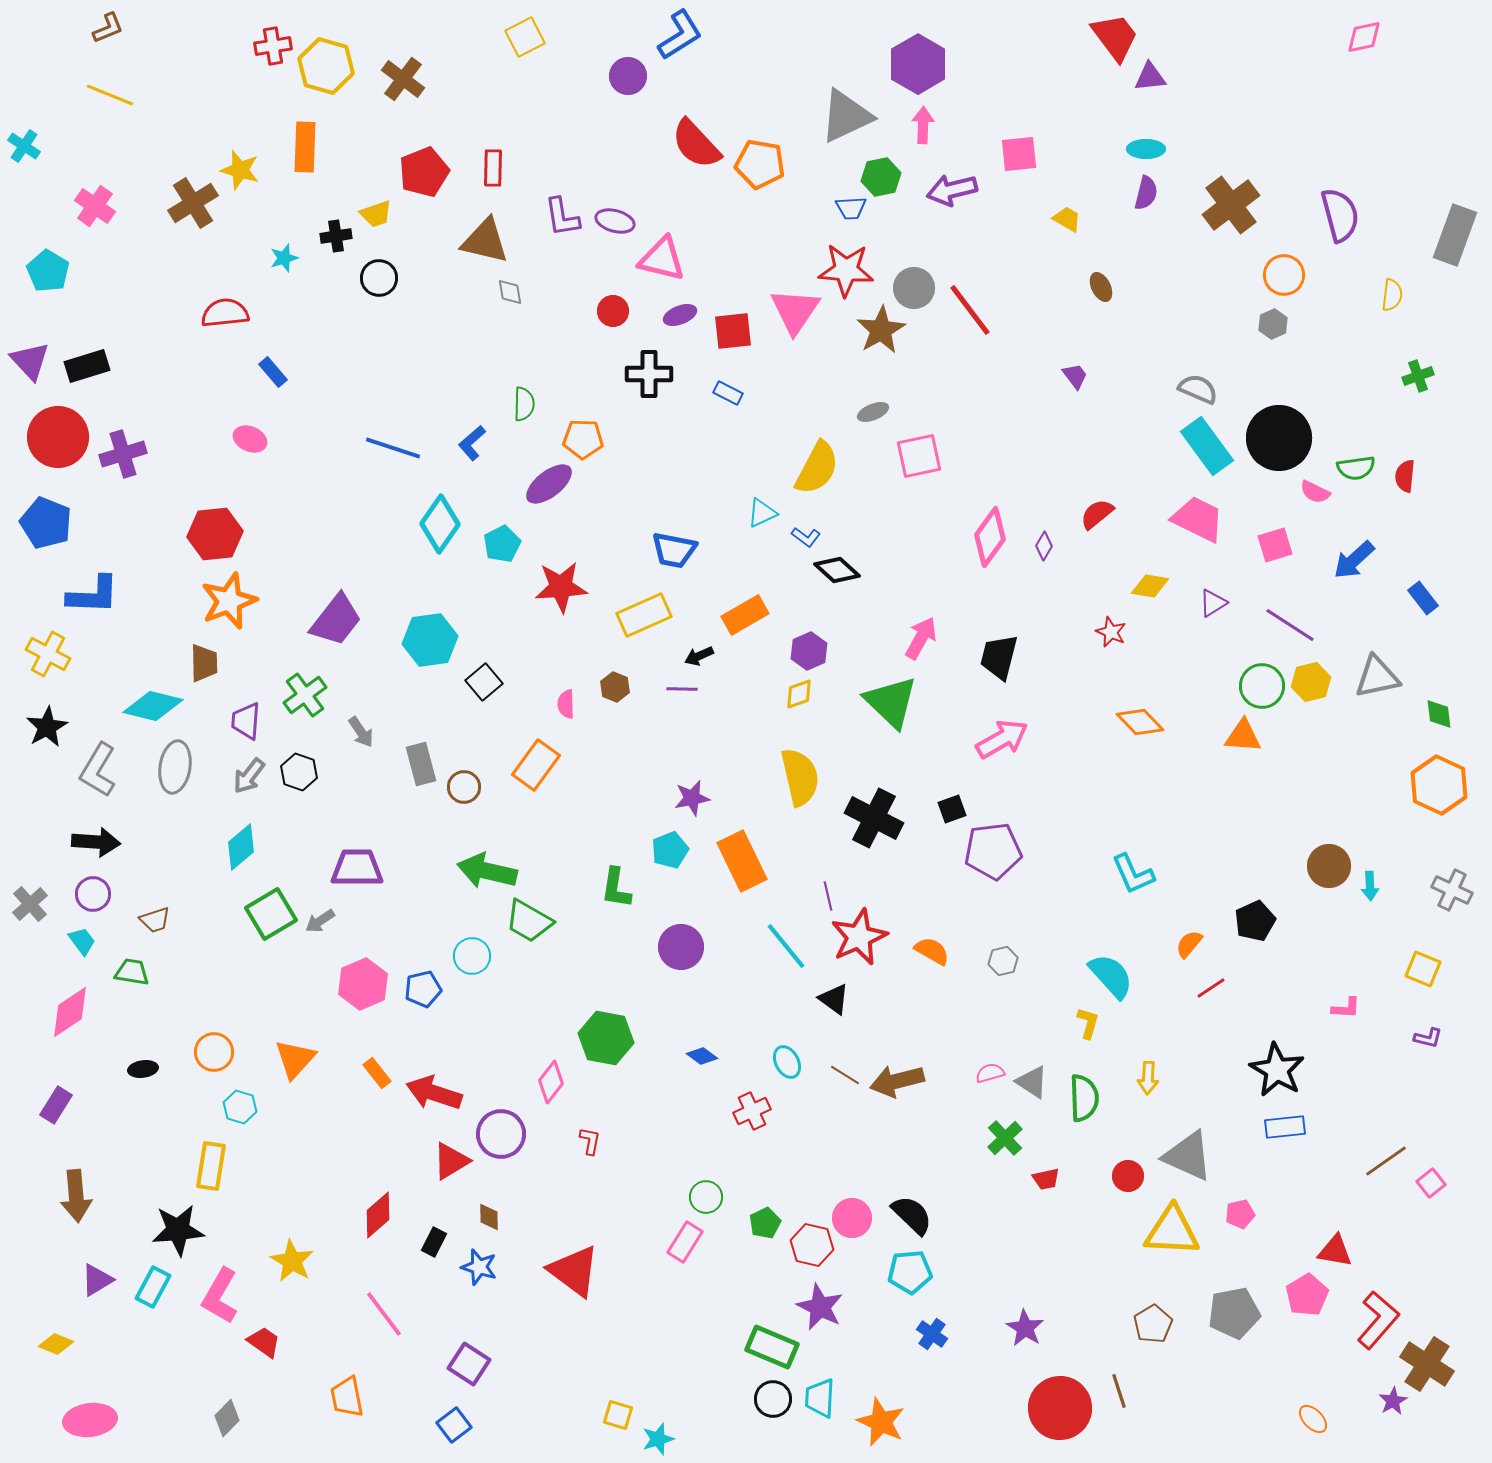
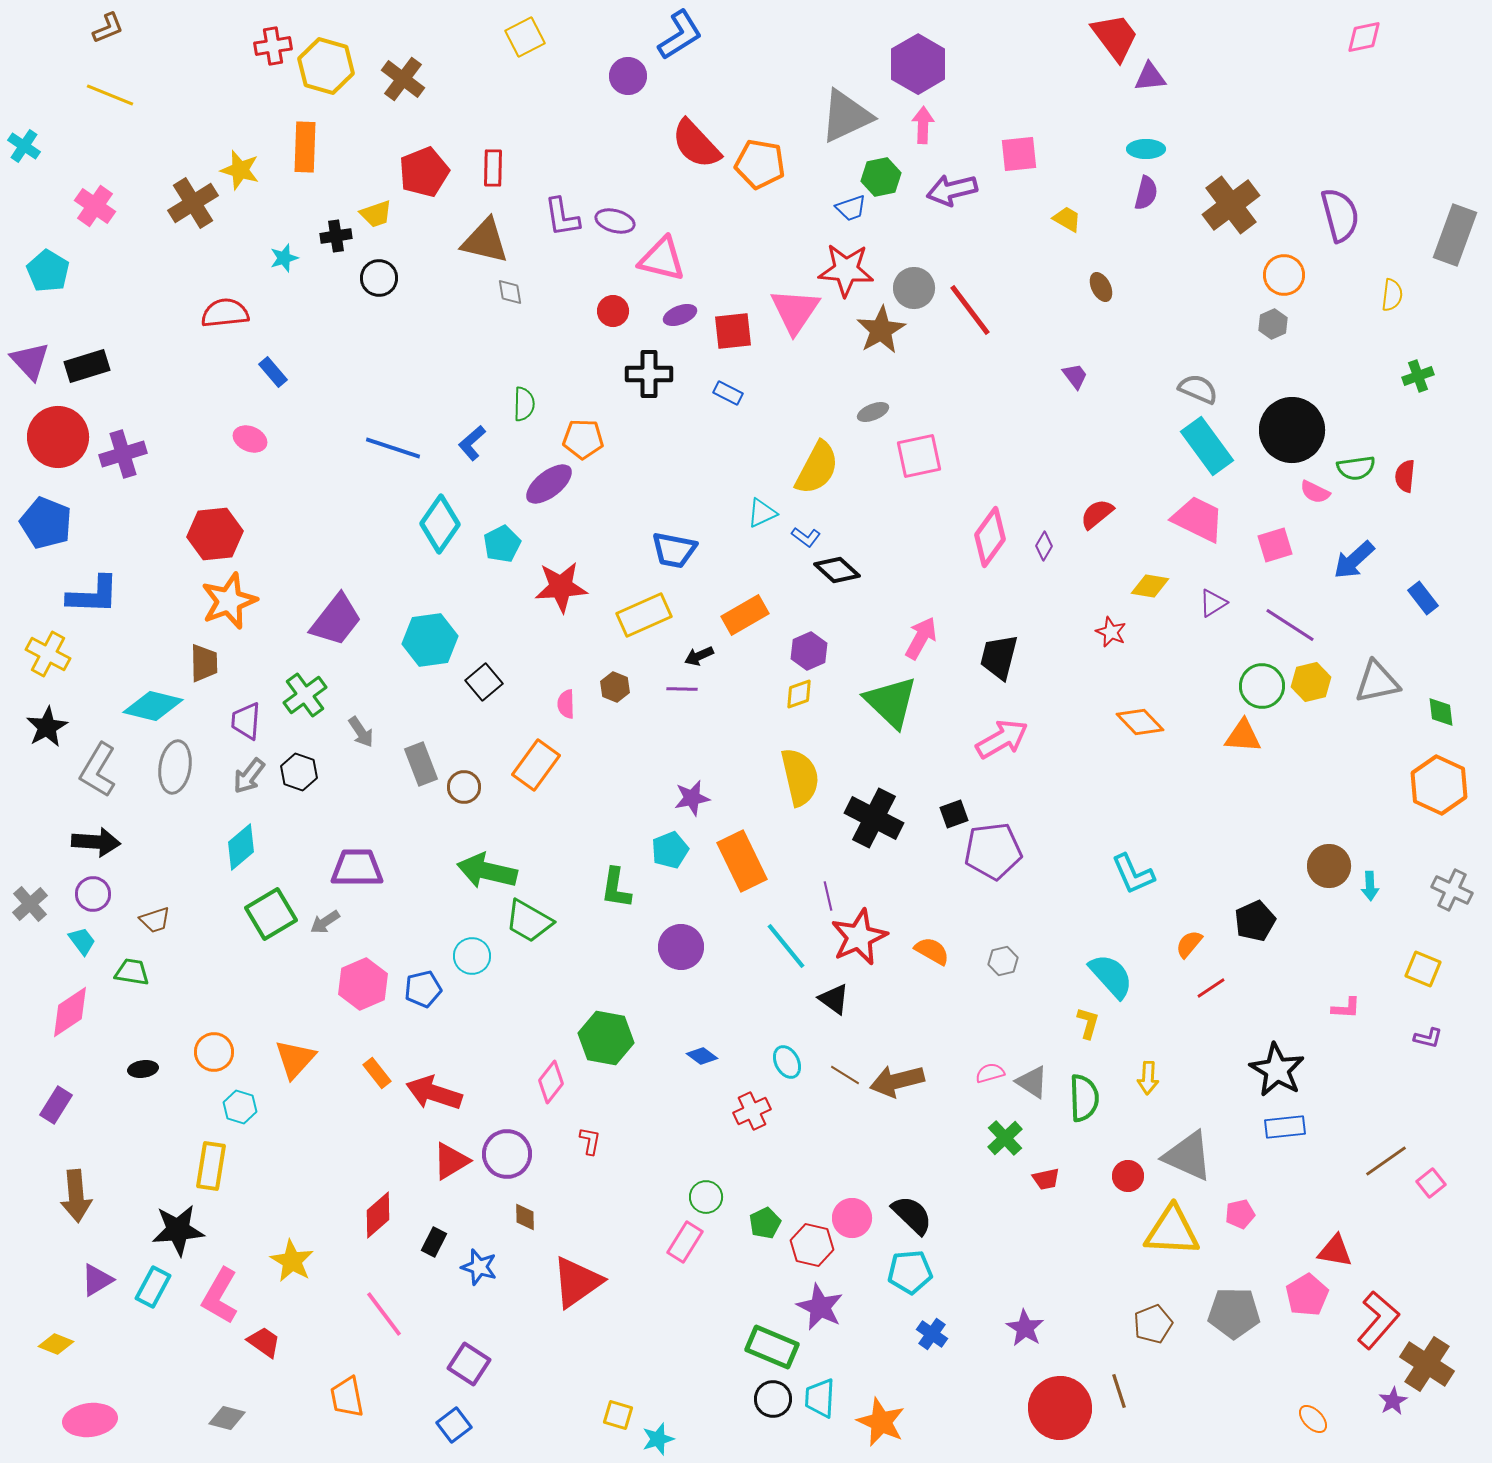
blue trapezoid at (851, 208): rotated 16 degrees counterclockwise
black circle at (1279, 438): moved 13 px right, 8 px up
gray triangle at (1377, 677): moved 5 px down
green diamond at (1439, 714): moved 2 px right, 2 px up
gray rectangle at (421, 764): rotated 6 degrees counterclockwise
black square at (952, 809): moved 2 px right, 5 px down
gray arrow at (320, 921): moved 5 px right, 1 px down
purple circle at (501, 1134): moved 6 px right, 20 px down
brown diamond at (489, 1217): moved 36 px right
red triangle at (574, 1271): moved 3 px right, 11 px down; rotated 48 degrees clockwise
gray pentagon at (1234, 1313): rotated 12 degrees clockwise
brown pentagon at (1153, 1324): rotated 9 degrees clockwise
gray diamond at (227, 1418): rotated 60 degrees clockwise
